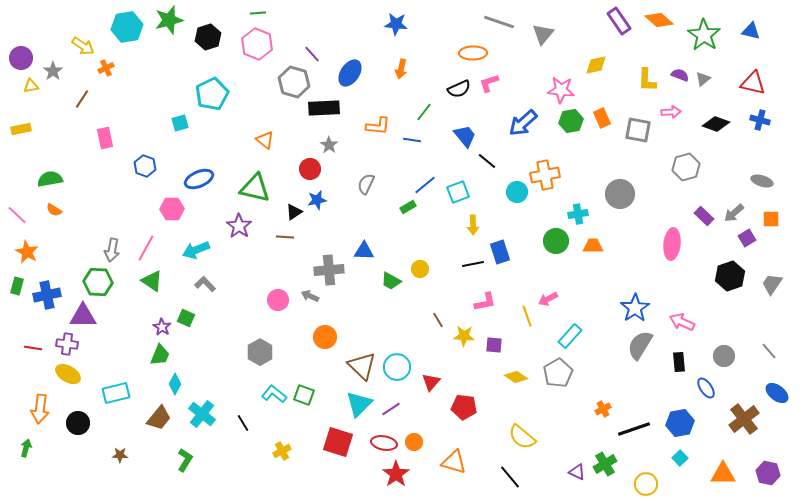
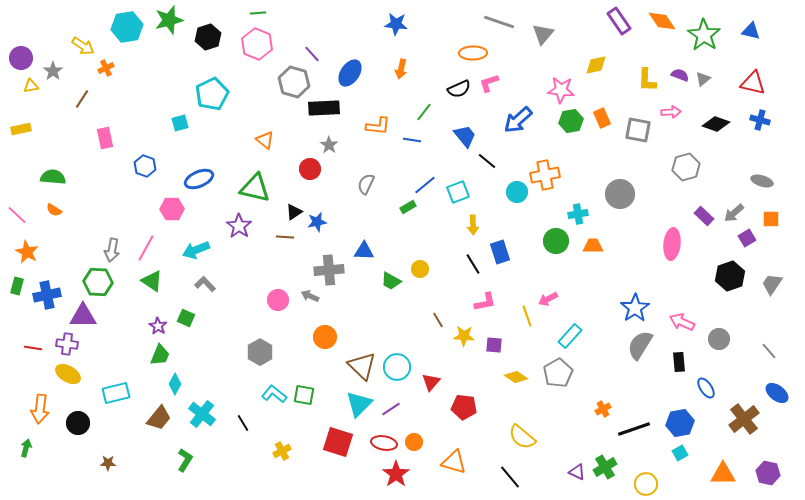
orange diamond at (659, 20): moved 3 px right, 1 px down; rotated 16 degrees clockwise
blue arrow at (523, 123): moved 5 px left, 3 px up
green semicircle at (50, 179): moved 3 px right, 2 px up; rotated 15 degrees clockwise
blue star at (317, 200): moved 22 px down
black line at (473, 264): rotated 70 degrees clockwise
purple star at (162, 327): moved 4 px left, 1 px up
gray circle at (724, 356): moved 5 px left, 17 px up
green square at (304, 395): rotated 10 degrees counterclockwise
brown star at (120, 455): moved 12 px left, 8 px down
cyan square at (680, 458): moved 5 px up; rotated 14 degrees clockwise
green cross at (605, 464): moved 3 px down
